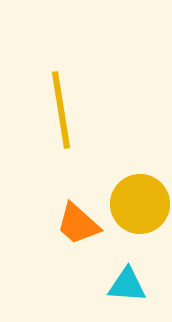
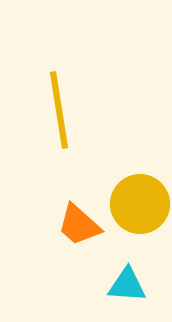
yellow line: moved 2 px left
orange trapezoid: moved 1 px right, 1 px down
